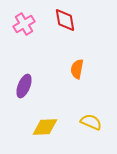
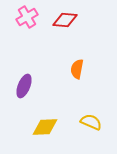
red diamond: rotated 75 degrees counterclockwise
pink cross: moved 3 px right, 7 px up
